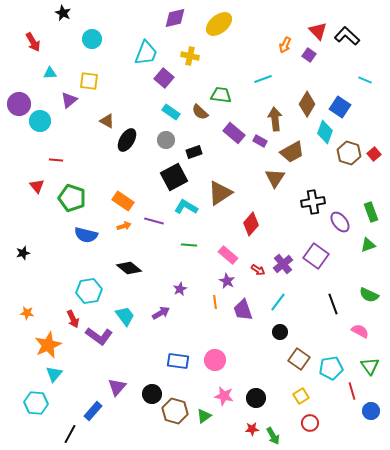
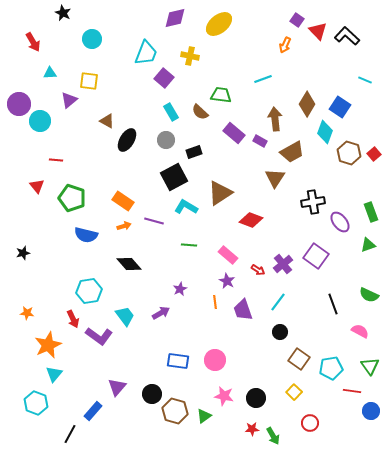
purple square at (309, 55): moved 12 px left, 35 px up
cyan rectangle at (171, 112): rotated 24 degrees clockwise
red diamond at (251, 224): moved 4 px up; rotated 70 degrees clockwise
black diamond at (129, 268): moved 4 px up; rotated 10 degrees clockwise
red line at (352, 391): rotated 66 degrees counterclockwise
yellow square at (301, 396): moved 7 px left, 4 px up; rotated 14 degrees counterclockwise
cyan hexagon at (36, 403): rotated 15 degrees clockwise
